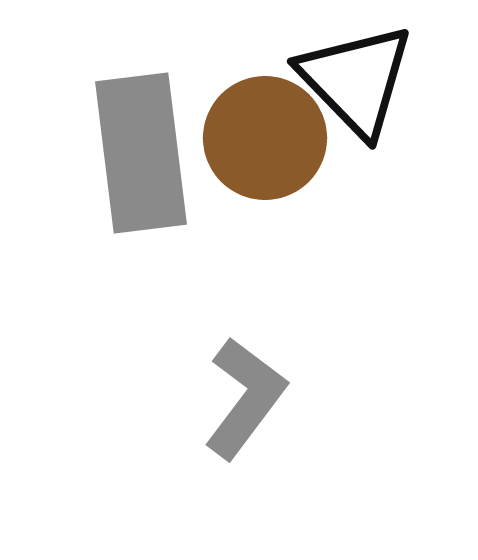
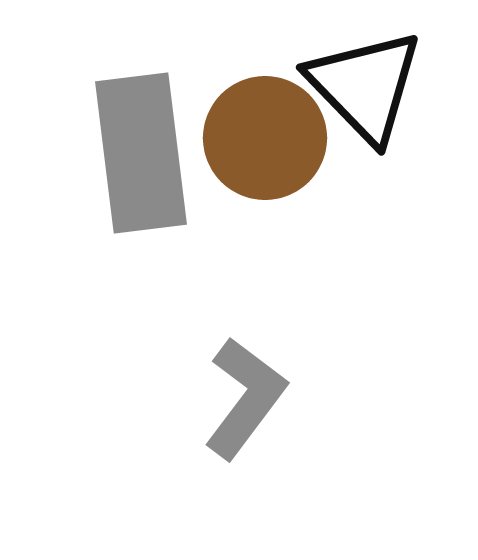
black triangle: moved 9 px right, 6 px down
